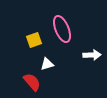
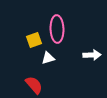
pink ellipse: moved 5 px left; rotated 20 degrees clockwise
white triangle: moved 1 px right, 6 px up
red semicircle: moved 2 px right, 3 px down
